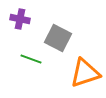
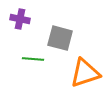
gray square: moved 2 px right; rotated 12 degrees counterclockwise
green line: moved 2 px right; rotated 15 degrees counterclockwise
